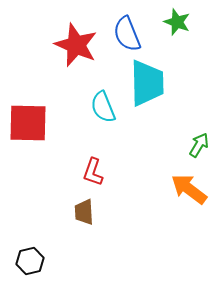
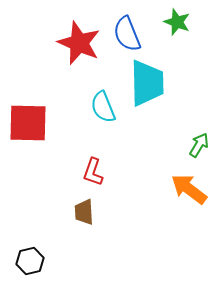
red star: moved 3 px right, 2 px up
